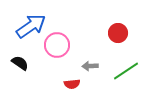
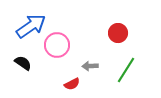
black semicircle: moved 3 px right
green line: moved 1 px up; rotated 24 degrees counterclockwise
red semicircle: rotated 21 degrees counterclockwise
